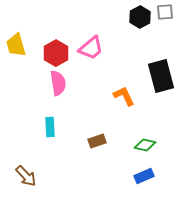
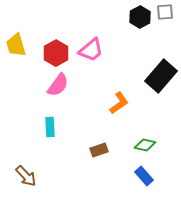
pink trapezoid: moved 2 px down
black rectangle: rotated 56 degrees clockwise
pink semicircle: moved 2 px down; rotated 45 degrees clockwise
orange L-shape: moved 5 px left, 7 px down; rotated 80 degrees clockwise
brown rectangle: moved 2 px right, 9 px down
blue rectangle: rotated 72 degrees clockwise
